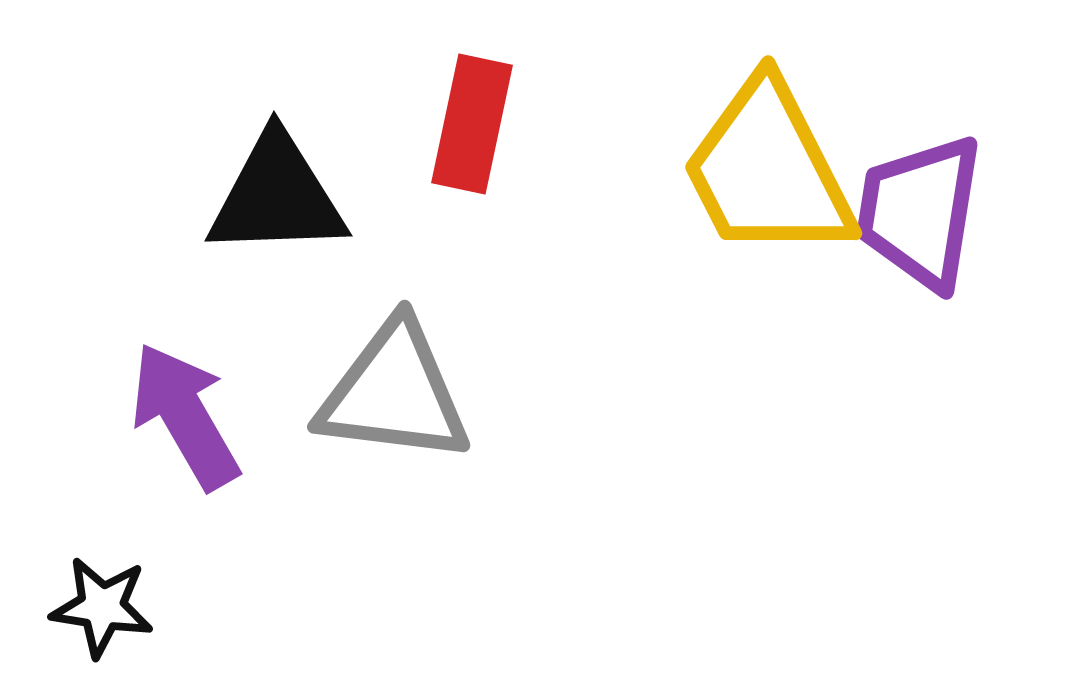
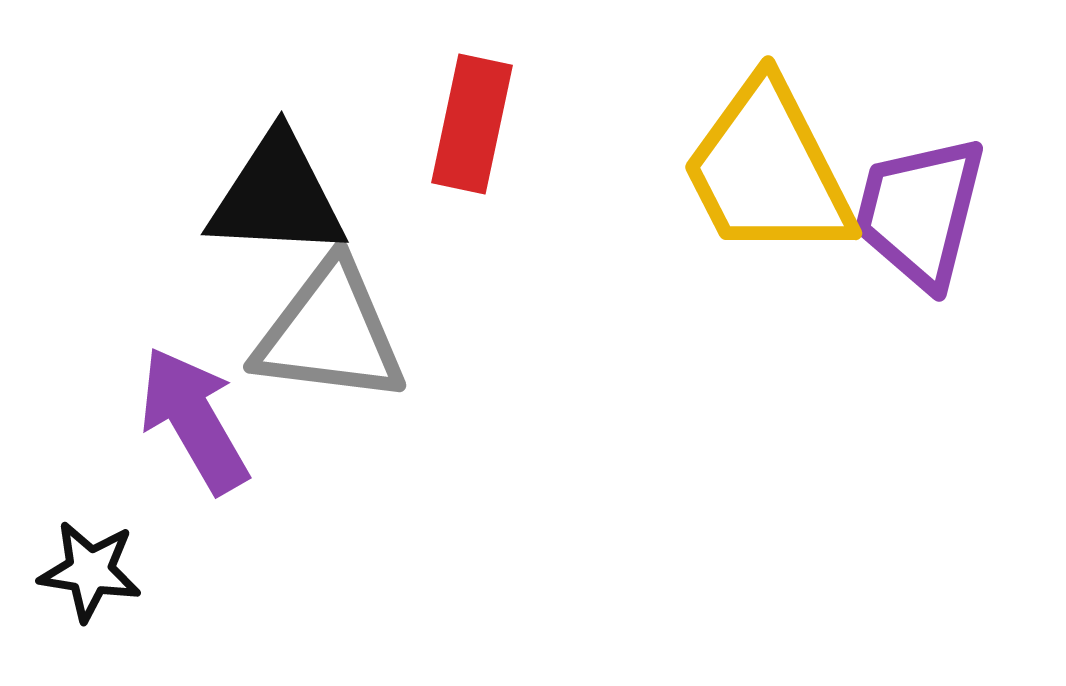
black triangle: rotated 5 degrees clockwise
purple trapezoid: rotated 5 degrees clockwise
gray triangle: moved 64 px left, 60 px up
purple arrow: moved 9 px right, 4 px down
black star: moved 12 px left, 36 px up
